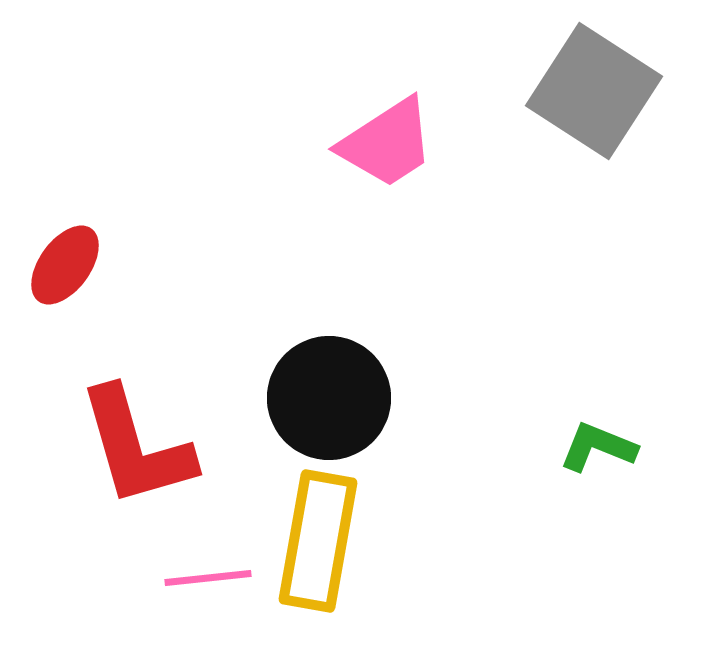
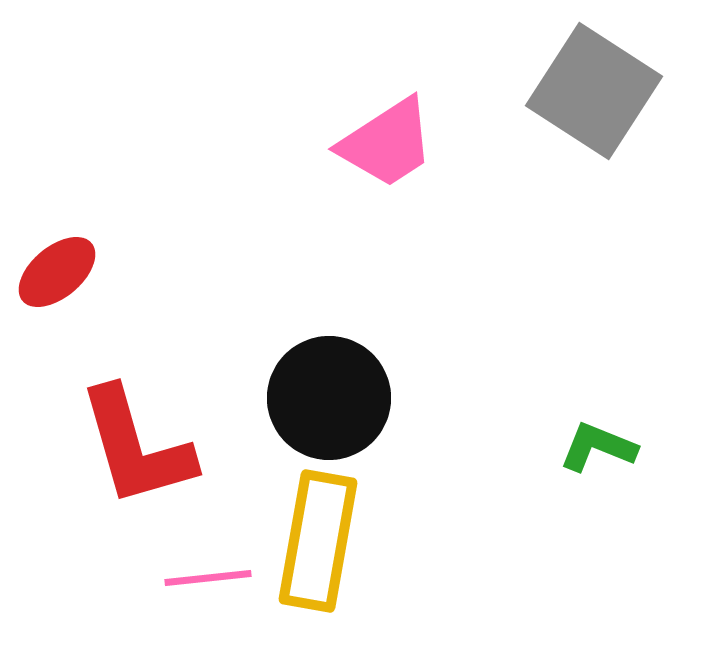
red ellipse: moved 8 px left, 7 px down; rotated 14 degrees clockwise
